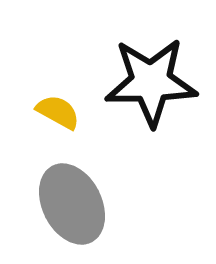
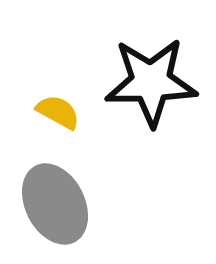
gray ellipse: moved 17 px left
